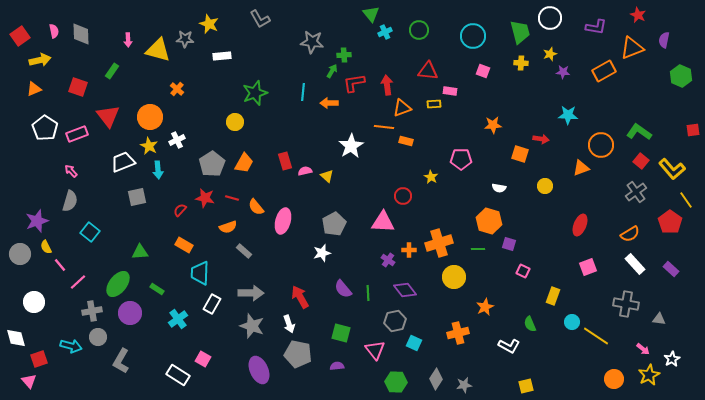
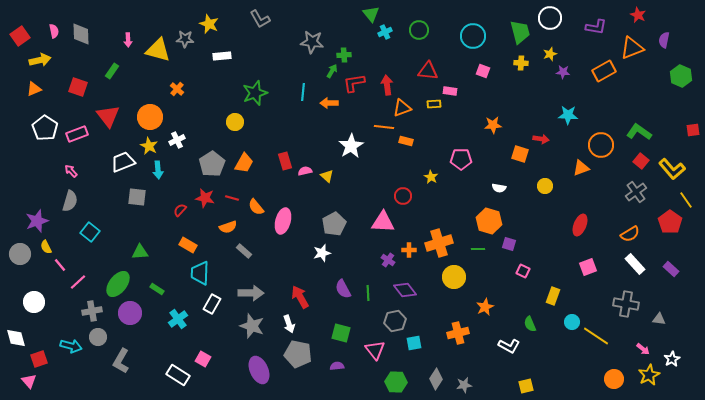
gray square at (137, 197): rotated 18 degrees clockwise
orange rectangle at (184, 245): moved 4 px right
purple semicircle at (343, 289): rotated 12 degrees clockwise
cyan square at (414, 343): rotated 35 degrees counterclockwise
